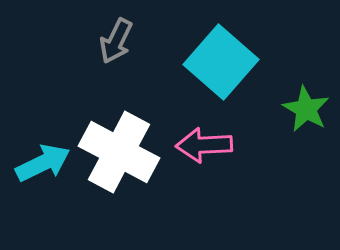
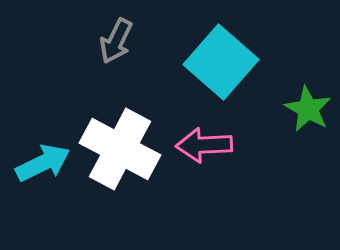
green star: moved 2 px right
white cross: moved 1 px right, 3 px up
